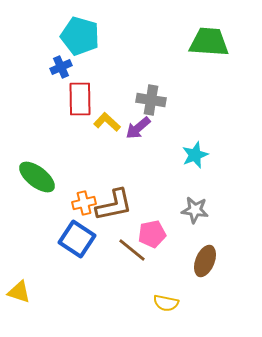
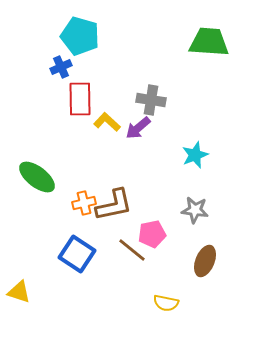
blue square: moved 15 px down
